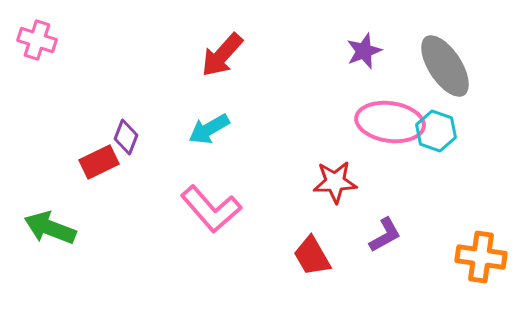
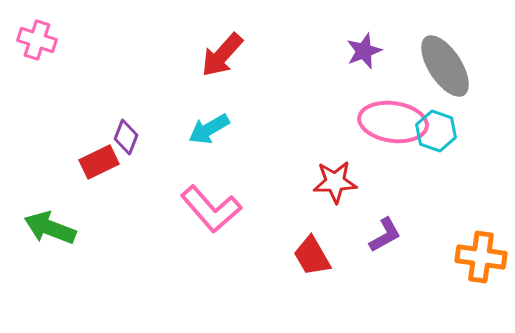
pink ellipse: moved 3 px right
